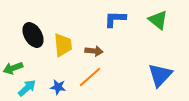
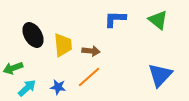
brown arrow: moved 3 px left
orange line: moved 1 px left
